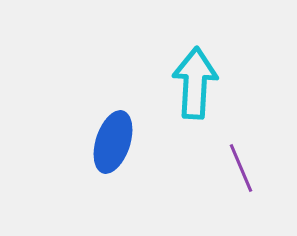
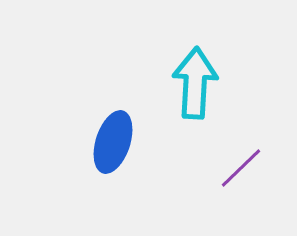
purple line: rotated 69 degrees clockwise
